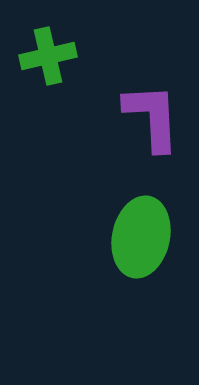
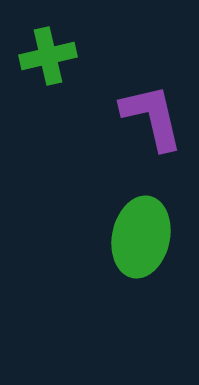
purple L-shape: rotated 10 degrees counterclockwise
